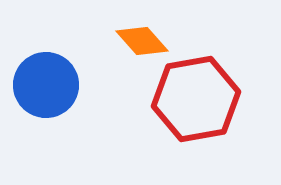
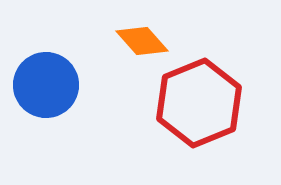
red hexagon: moved 3 px right, 4 px down; rotated 12 degrees counterclockwise
